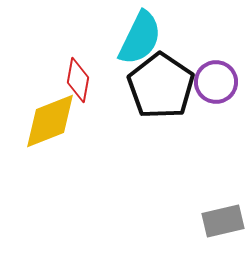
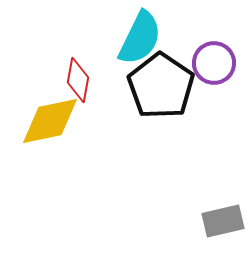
purple circle: moved 2 px left, 19 px up
yellow diamond: rotated 10 degrees clockwise
